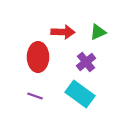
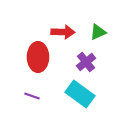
purple line: moved 3 px left
